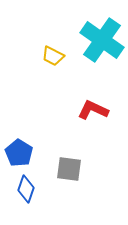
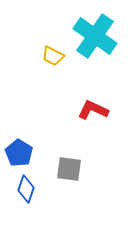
cyan cross: moved 7 px left, 4 px up
